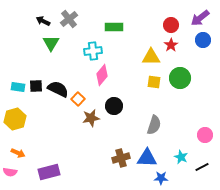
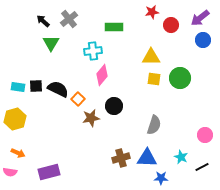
black arrow: rotated 16 degrees clockwise
red star: moved 19 px left, 33 px up; rotated 24 degrees clockwise
yellow square: moved 3 px up
